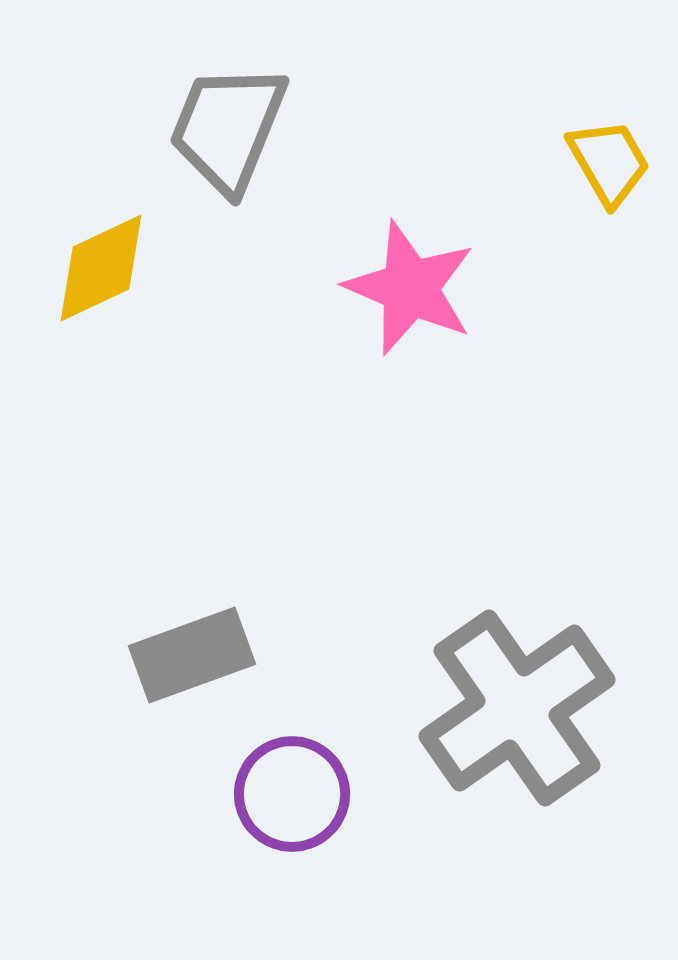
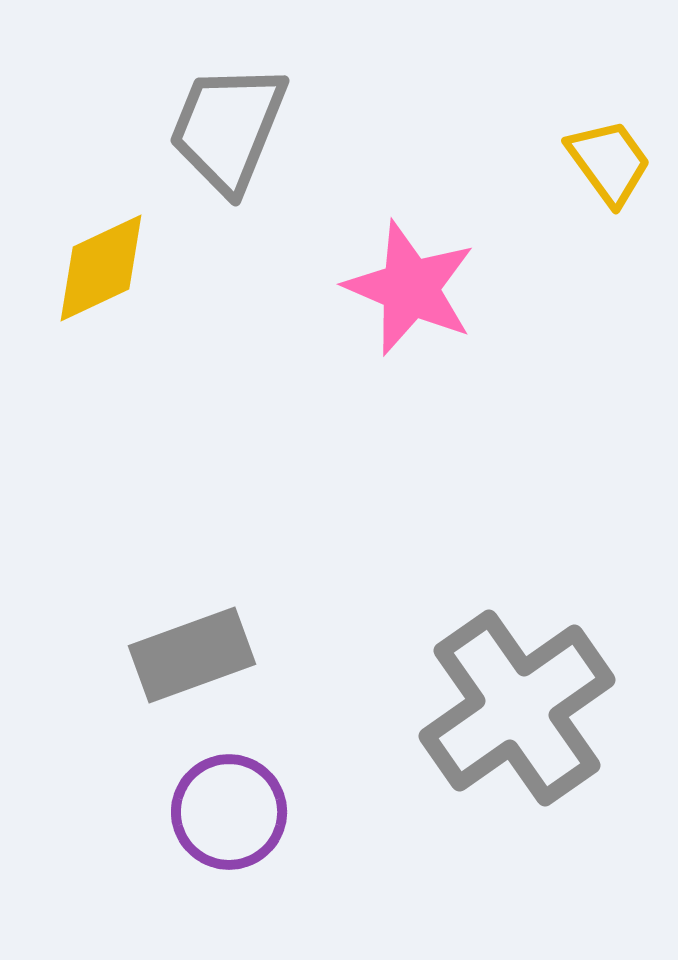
yellow trapezoid: rotated 6 degrees counterclockwise
purple circle: moved 63 px left, 18 px down
